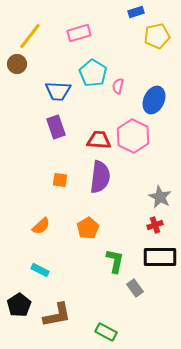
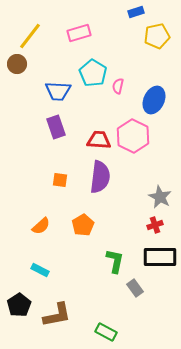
orange pentagon: moved 5 px left, 3 px up
